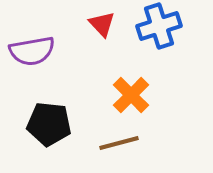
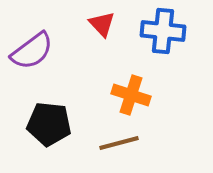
blue cross: moved 4 px right, 5 px down; rotated 24 degrees clockwise
purple semicircle: rotated 27 degrees counterclockwise
orange cross: rotated 27 degrees counterclockwise
